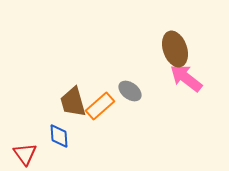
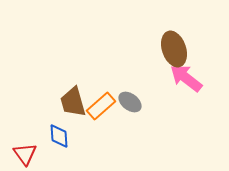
brown ellipse: moved 1 px left
gray ellipse: moved 11 px down
orange rectangle: moved 1 px right
